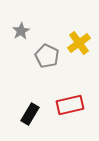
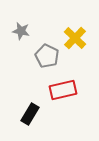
gray star: rotated 30 degrees counterclockwise
yellow cross: moved 4 px left, 5 px up; rotated 10 degrees counterclockwise
red rectangle: moved 7 px left, 15 px up
